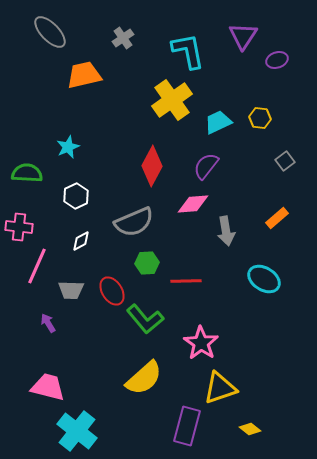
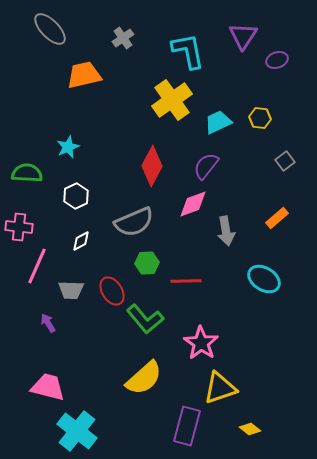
gray ellipse: moved 3 px up
pink diamond: rotated 16 degrees counterclockwise
